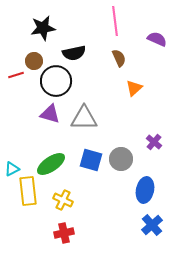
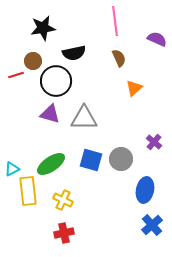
brown circle: moved 1 px left
